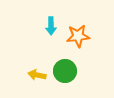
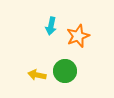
cyan arrow: rotated 12 degrees clockwise
orange star: rotated 15 degrees counterclockwise
